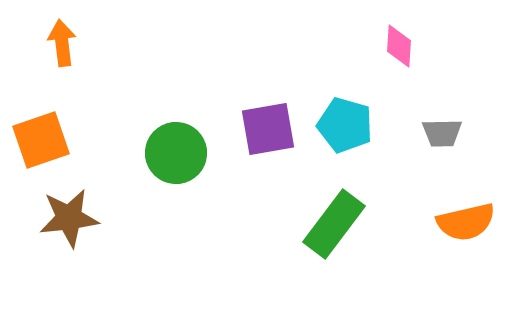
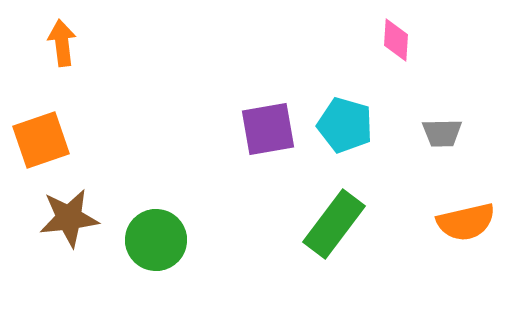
pink diamond: moved 3 px left, 6 px up
green circle: moved 20 px left, 87 px down
